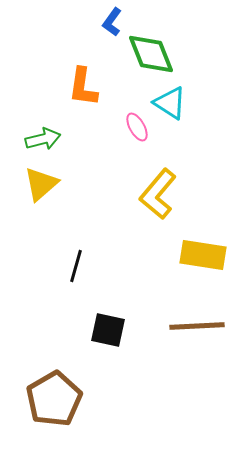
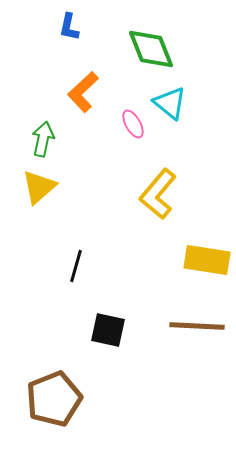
blue L-shape: moved 43 px left, 5 px down; rotated 24 degrees counterclockwise
green diamond: moved 5 px up
orange L-shape: moved 5 px down; rotated 39 degrees clockwise
cyan triangle: rotated 6 degrees clockwise
pink ellipse: moved 4 px left, 3 px up
green arrow: rotated 64 degrees counterclockwise
yellow triangle: moved 2 px left, 3 px down
yellow rectangle: moved 4 px right, 5 px down
brown line: rotated 6 degrees clockwise
brown pentagon: rotated 8 degrees clockwise
